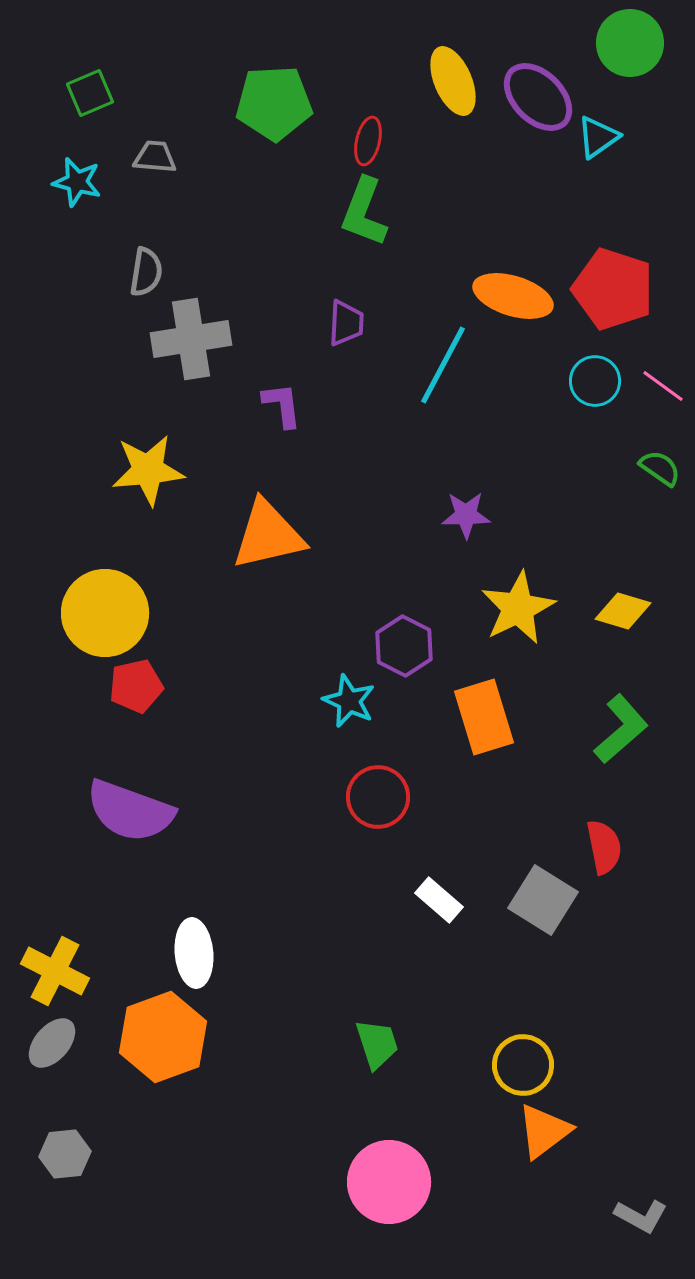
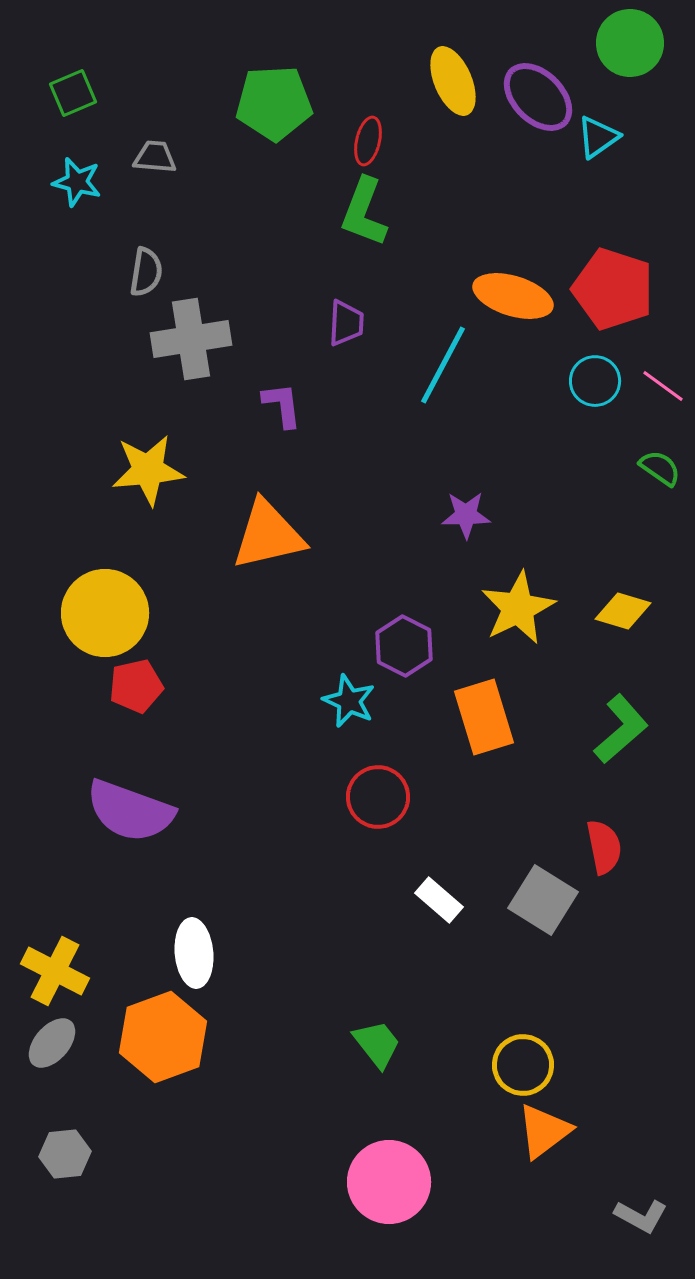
green square at (90, 93): moved 17 px left
green trapezoid at (377, 1044): rotated 20 degrees counterclockwise
